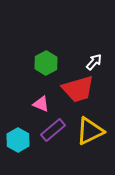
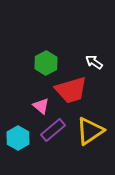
white arrow: rotated 96 degrees counterclockwise
red trapezoid: moved 7 px left, 1 px down
pink triangle: moved 2 px down; rotated 18 degrees clockwise
yellow triangle: rotated 8 degrees counterclockwise
cyan hexagon: moved 2 px up
